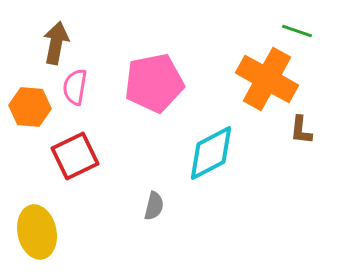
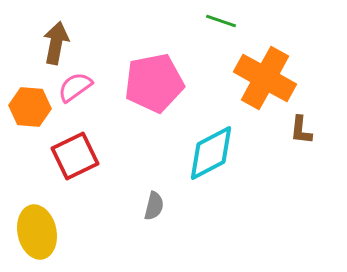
green line: moved 76 px left, 10 px up
orange cross: moved 2 px left, 1 px up
pink semicircle: rotated 45 degrees clockwise
